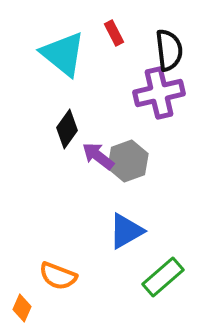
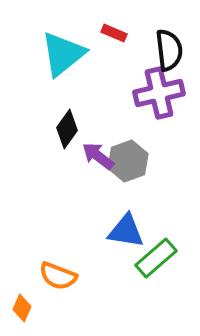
red rectangle: rotated 40 degrees counterclockwise
cyan triangle: rotated 42 degrees clockwise
blue triangle: rotated 39 degrees clockwise
green rectangle: moved 7 px left, 19 px up
